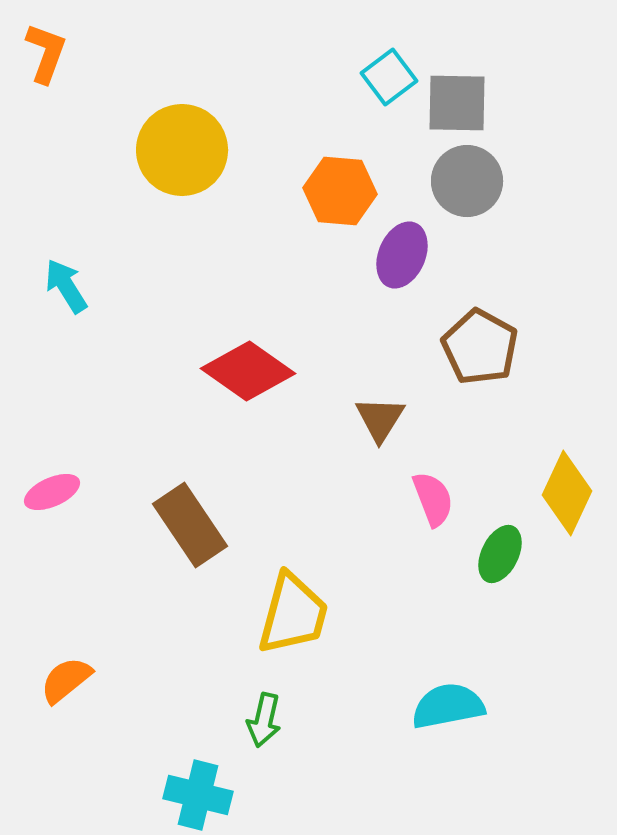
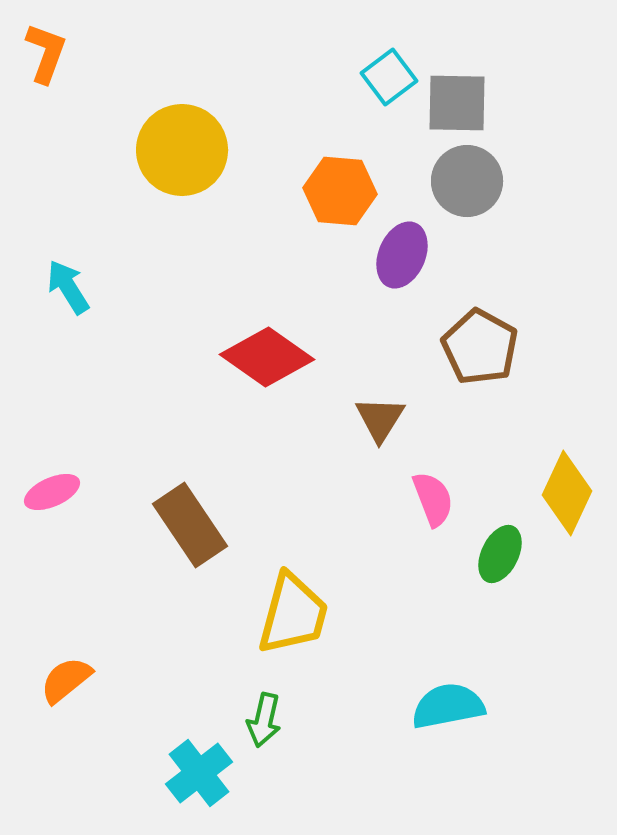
cyan arrow: moved 2 px right, 1 px down
red diamond: moved 19 px right, 14 px up
cyan cross: moved 1 px right, 22 px up; rotated 38 degrees clockwise
